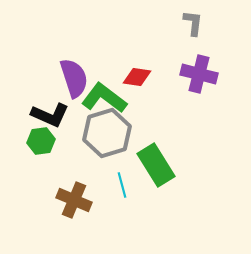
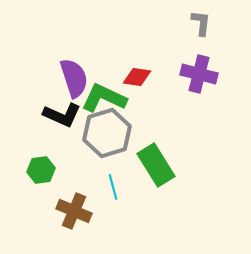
gray L-shape: moved 8 px right
green L-shape: rotated 12 degrees counterclockwise
black L-shape: moved 12 px right
green hexagon: moved 29 px down
cyan line: moved 9 px left, 2 px down
brown cross: moved 11 px down
